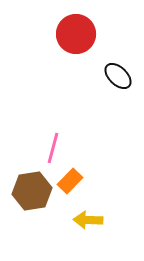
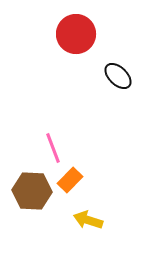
pink line: rotated 36 degrees counterclockwise
orange rectangle: moved 1 px up
brown hexagon: rotated 12 degrees clockwise
yellow arrow: rotated 16 degrees clockwise
